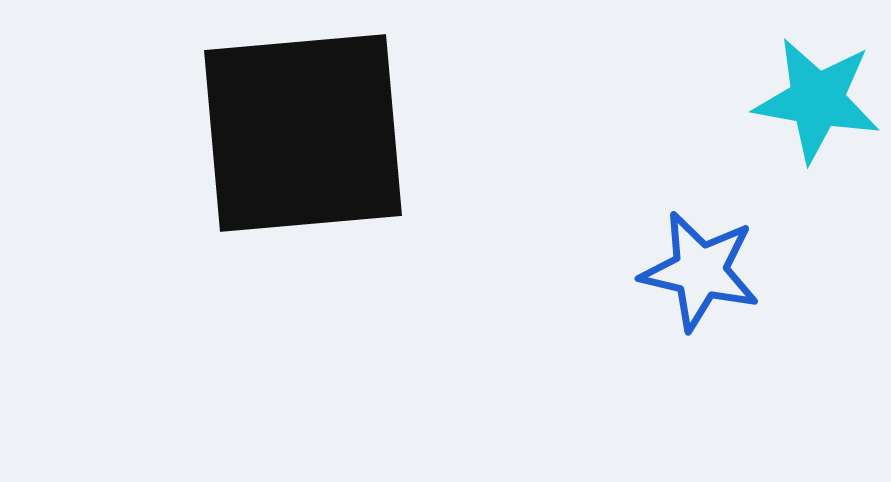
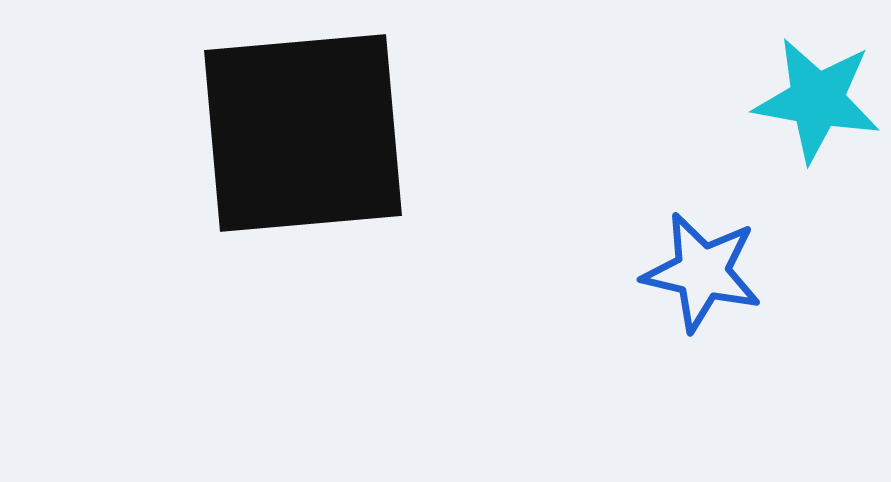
blue star: moved 2 px right, 1 px down
